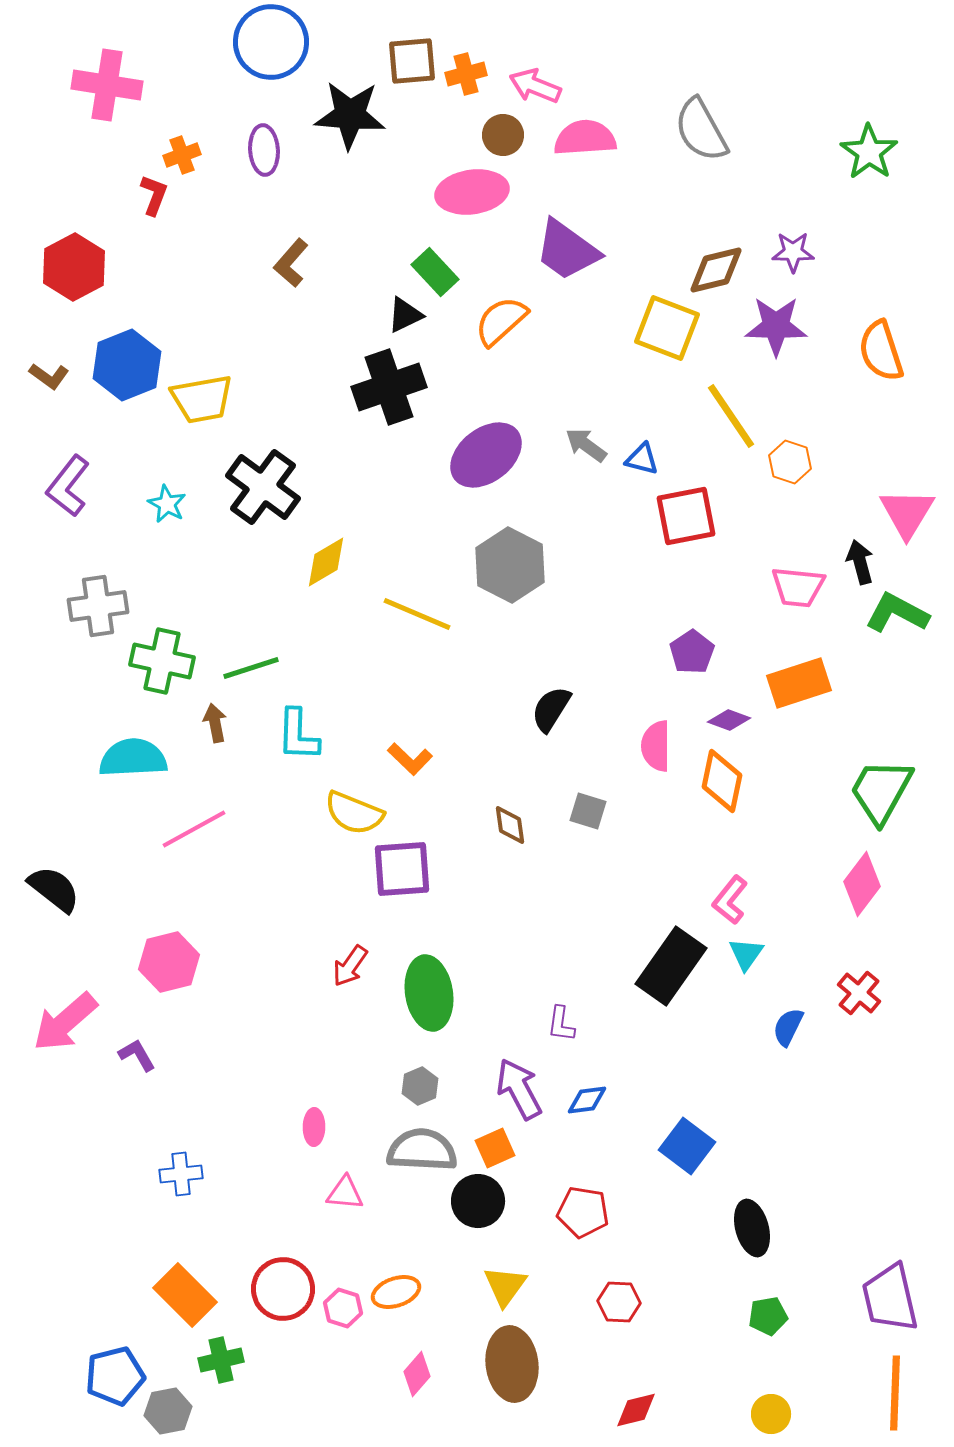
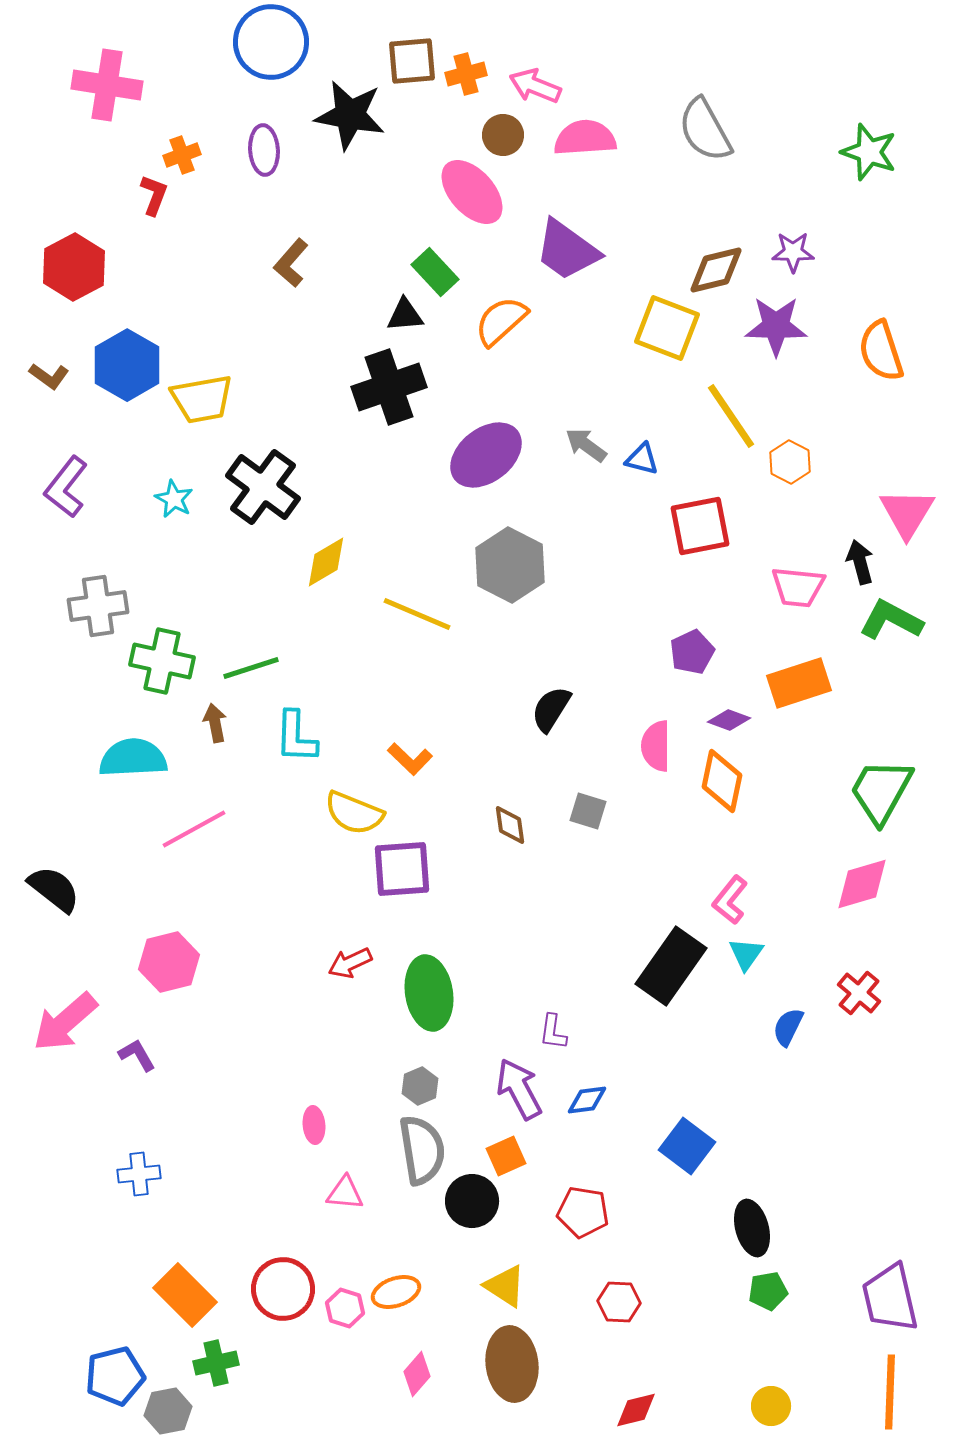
black star at (350, 115): rotated 6 degrees clockwise
gray semicircle at (701, 130): moved 4 px right
green star at (869, 152): rotated 16 degrees counterclockwise
pink ellipse at (472, 192): rotated 56 degrees clockwise
black triangle at (405, 315): rotated 21 degrees clockwise
blue hexagon at (127, 365): rotated 8 degrees counterclockwise
orange hexagon at (790, 462): rotated 9 degrees clockwise
purple L-shape at (68, 486): moved 2 px left, 1 px down
cyan star at (167, 504): moved 7 px right, 5 px up
red square at (686, 516): moved 14 px right, 10 px down
green L-shape at (897, 613): moved 6 px left, 7 px down
purple pentagon at (692, 652): rotated 9 degrees clockwise
cyan L-shape at (298, 735): moved 2 px left, 2 px down
pink diamond at (862, 884): rotated 36 degrees clockwise
red arrow at (350, 966): moved 3 px up; rotated 30 degrees clockwise
purple L-shape at (561, 1024): moved 8 px left, 8 px down
pink ellipse at (314, 1127): moved 2 px up; rotated 6 degrees counterclockwise
orange square at (495, 1148): moved 11 px right, 8 px down
gray semicircle at (422, 1150): rotated 78 degrees clockwise
blue cross at (181, 1174): moved 42 px left
black circle at (478, 1201): moved 6 px left
yellow triangle at (505, 1286): rotated 33 degrees counterclockwise
pink hexagon at (343, 1308): moved 2 px right
green pentagon at (768, 1316): moved 25 px up
green cross at (221, 1360): moved 5 px left, 3 px down
orange line at (895, 1393): moved 5 px left, 1 px up
yellow circle at (771, 1414): moved 8 px up
